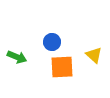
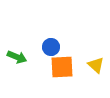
blue circle: moved 1 px left, 5 px down
yellow triangle: moved 2 px right, 10 px down
